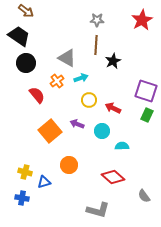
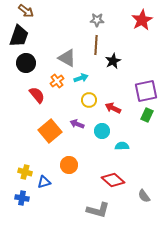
black trapezoid: rotated 75 degrees clockwise
purple square: rotated 30 degrees counterclockwise
red diamond: moved 3 px down
